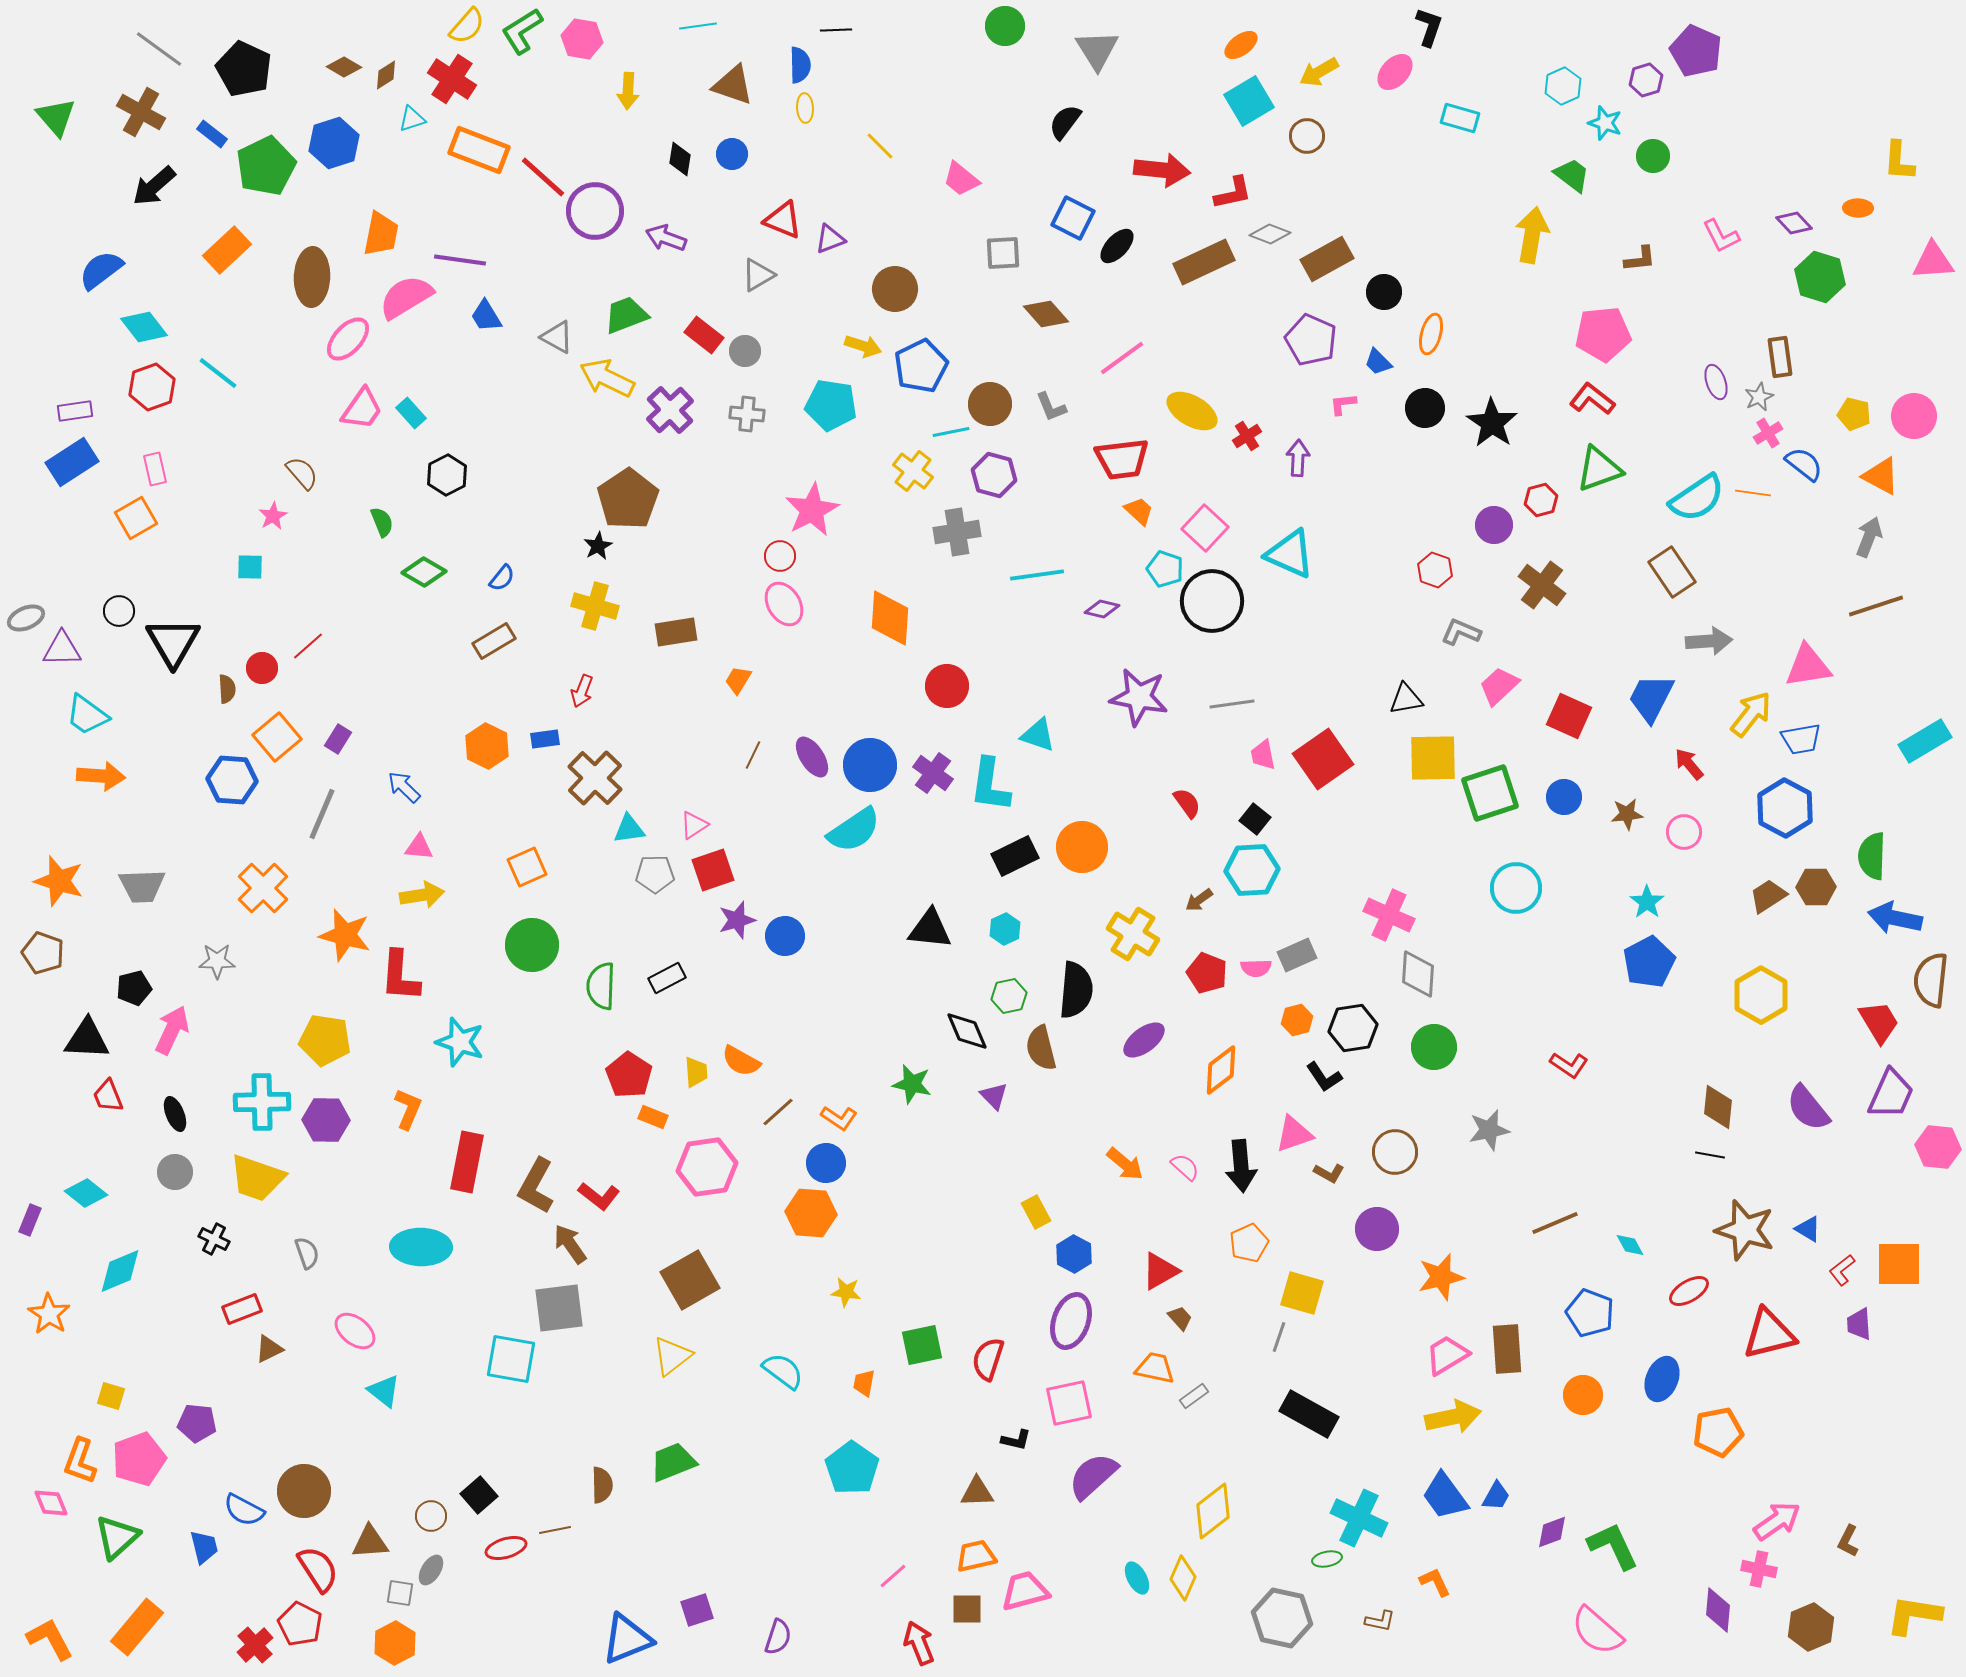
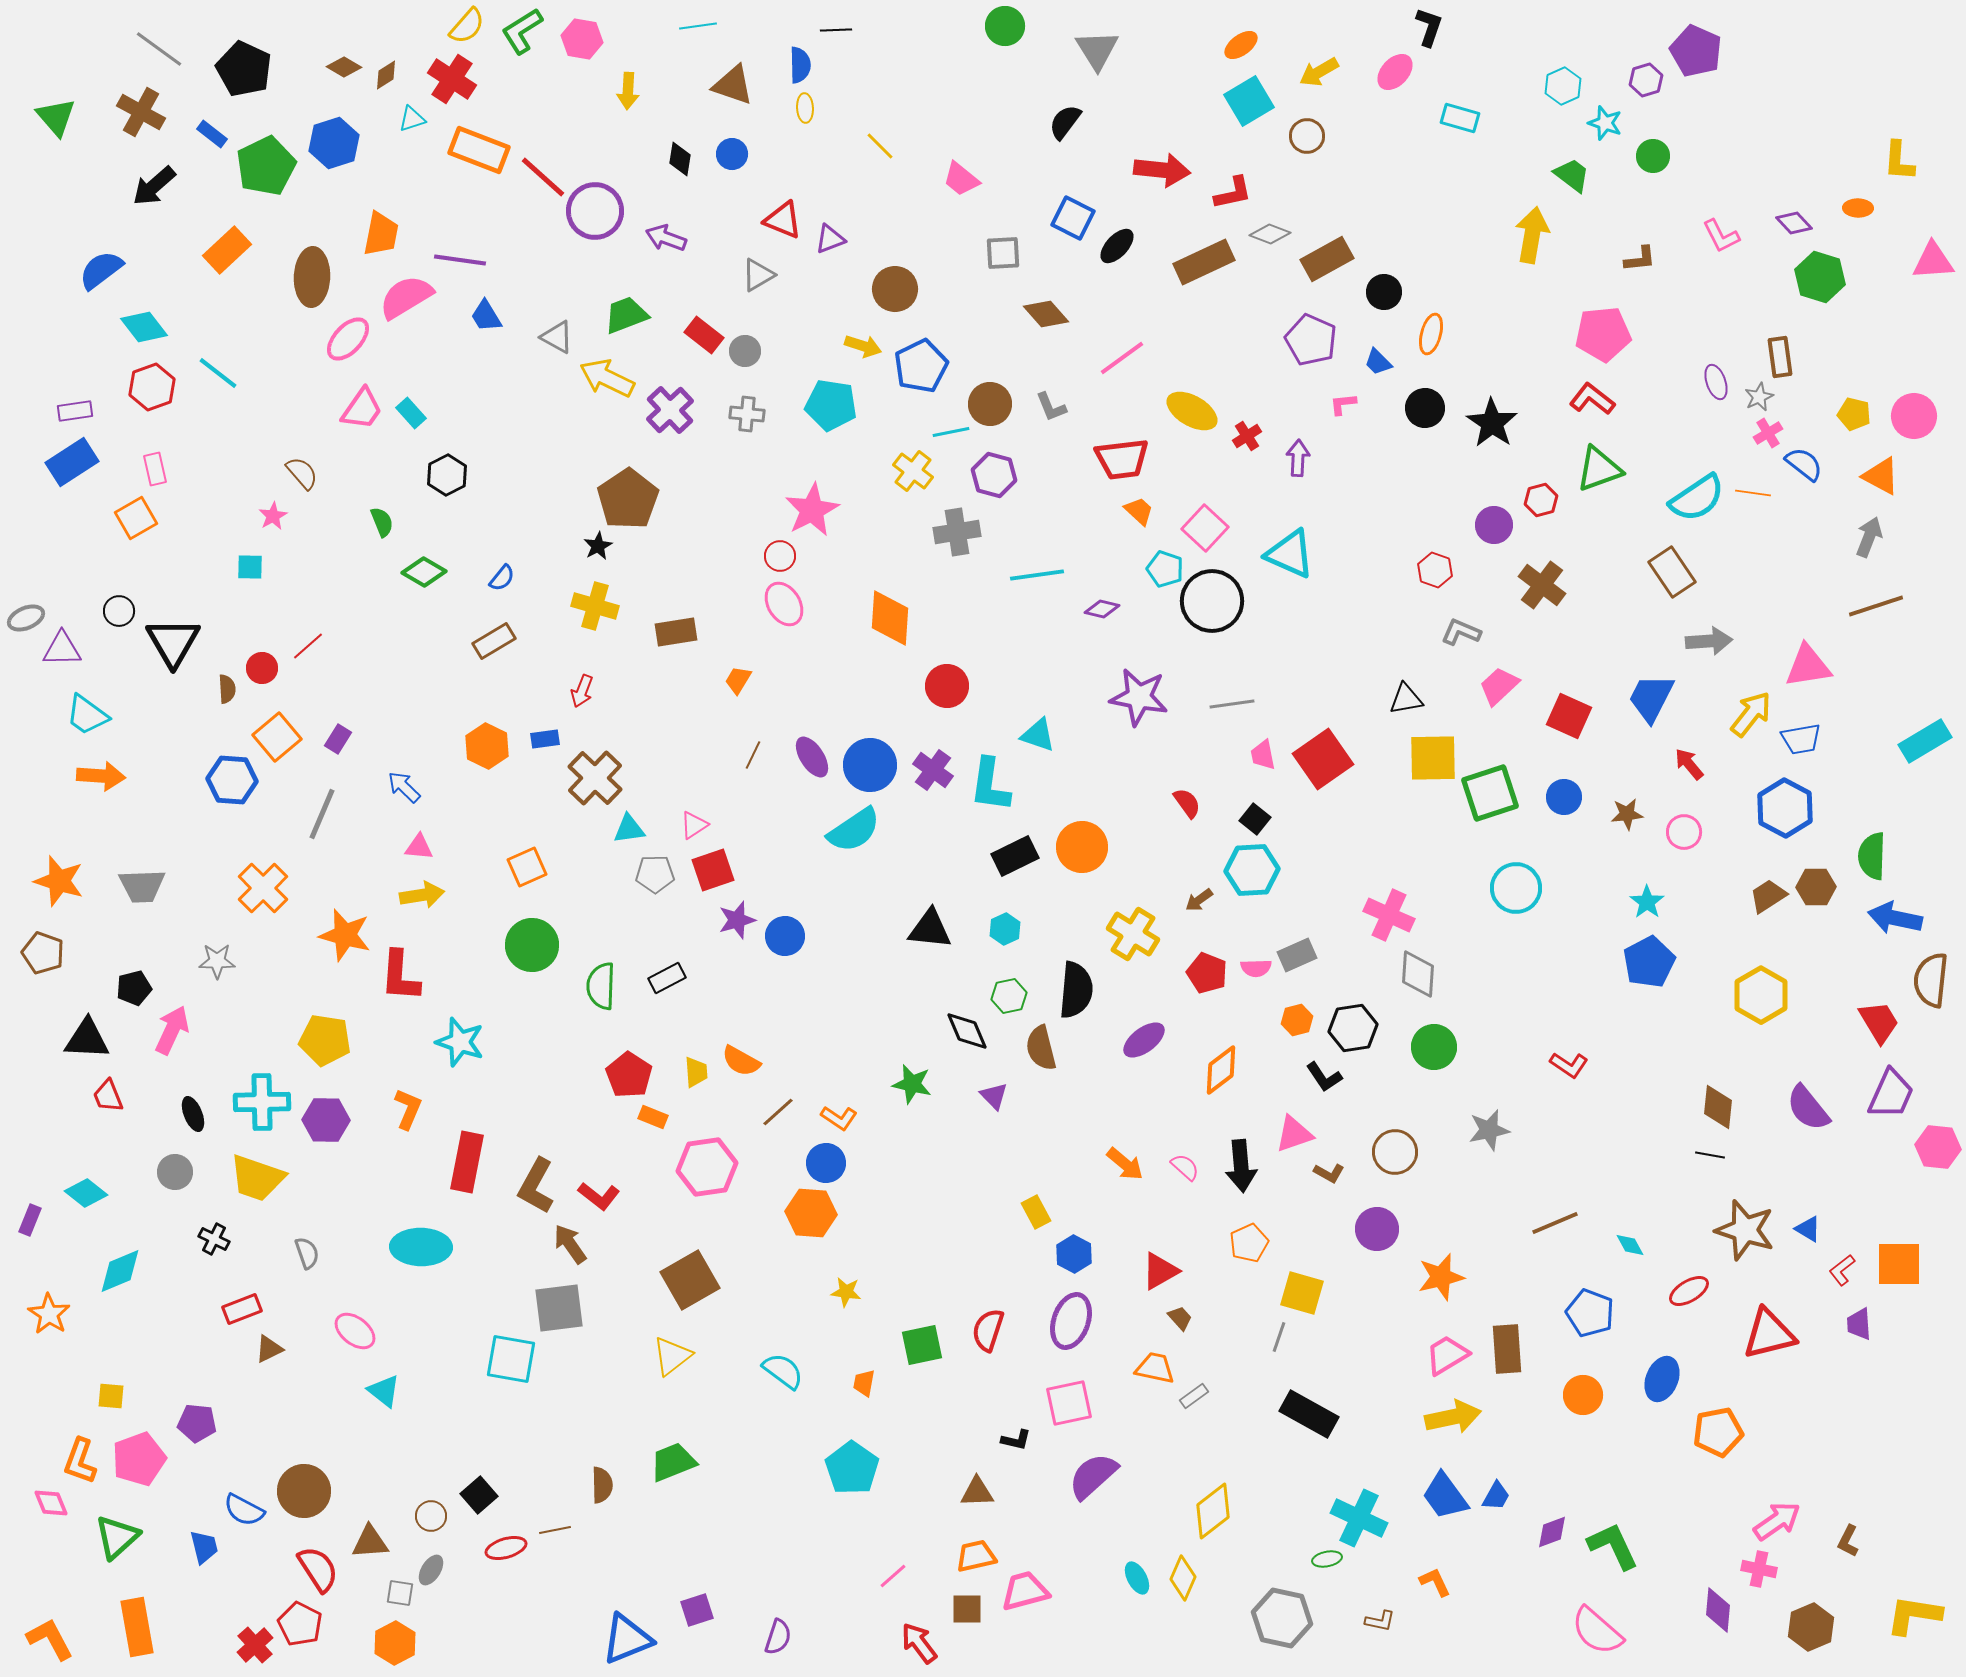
purple cross at (933, 773): moved 3 px up
black ellipse at (175, 1114): moved 18 px right
red semicircle at (988, 1359): moved 29 px up
yellow square at (111, 1396): rotated 12 degrees counterclockwise
orange rectangle at (137, 1627): rotated 50 degrees counterclockwise
red arrow at (919, 1643): rotated 15 degrees counterclockwise
